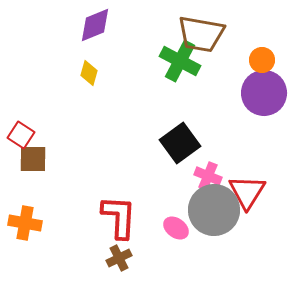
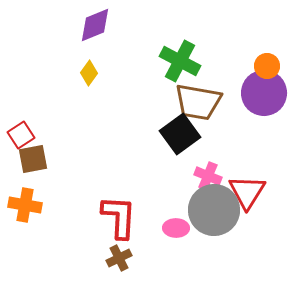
brown trapezoid: moved 3 px left, 68 px down
orange circle: moved 5 px right, 6 px down
yellow diamond: rotated 20 degrees clockwise
red square: rotated 24 degrees clockwise
black square: moved 9 px up
brown square: rotated 12 degrees counterclockwise
orange cross: moved 18 px up
pink ellipse: rotated 35 degrees counterclockwise
